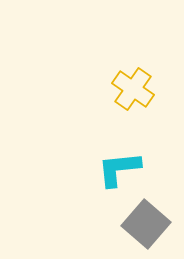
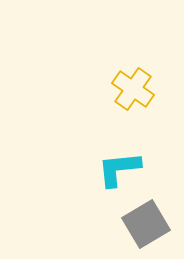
gray square: rotated 18 degrees clockwise
